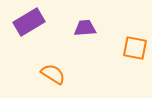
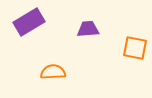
purple trapezoid: moved 3 px right, 1 px down
orange semicircle: moved 2 px up; rotated 35 degrees counterclockwise
